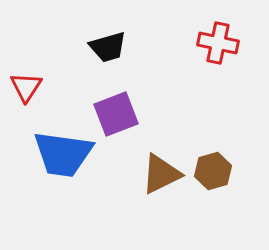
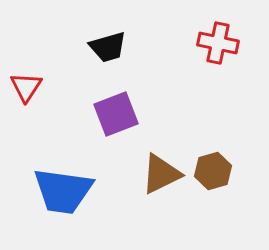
blue trapezoid: moved 37 px down
